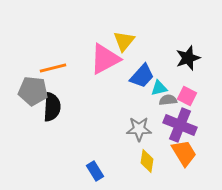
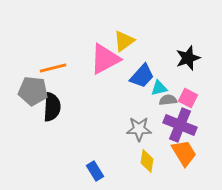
yellow triangle: rotated 15 degrees clockwise
pink square: moved 1 px right, 2 px down
